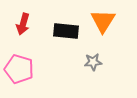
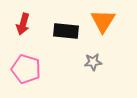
pink pentagon: moved 7 px right
